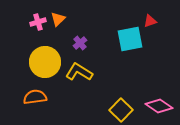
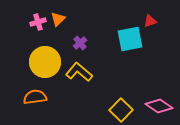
yellow L-shape: rotated 8 degrees clockwise
